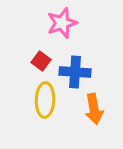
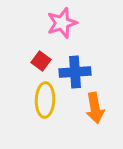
blue cross: rotated 8 degrees counterclockwise
orange arrow: moved 1 px right, 1 px up
